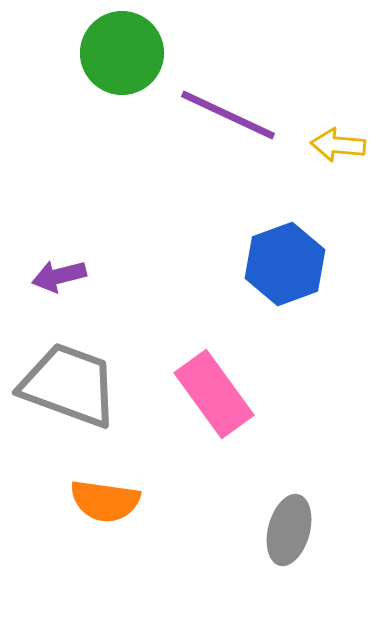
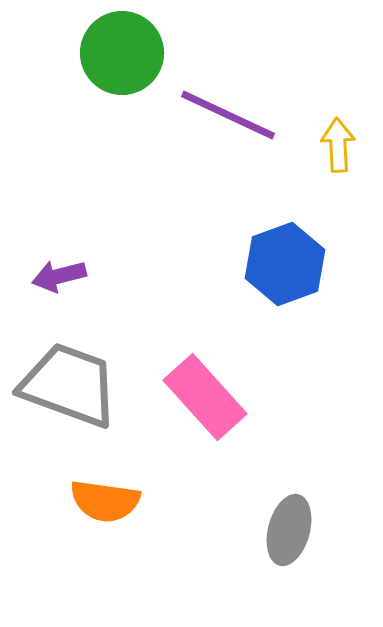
yellow arrow: rotated 82 degrees clockwise
pink rectangle: moved 9 px left, 3 px down; rotated 6 degrees counterclockwise
